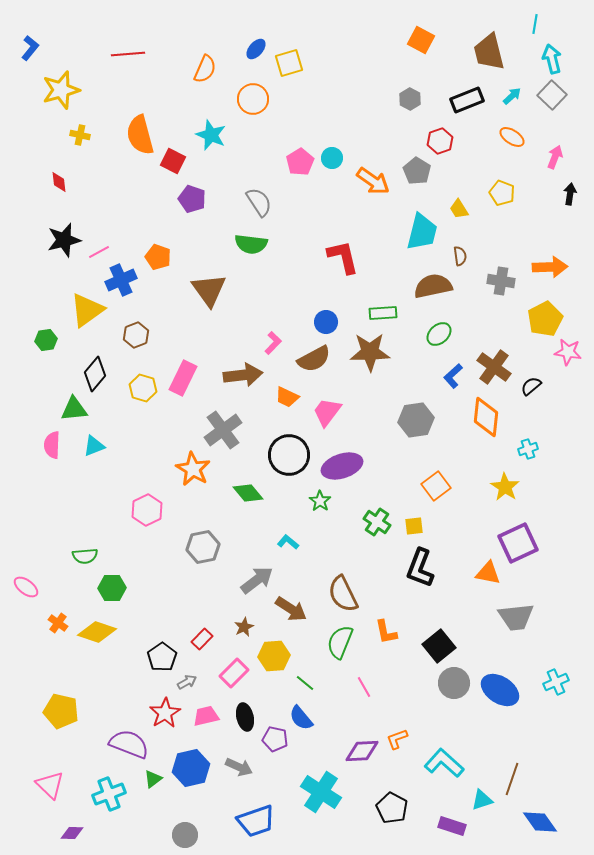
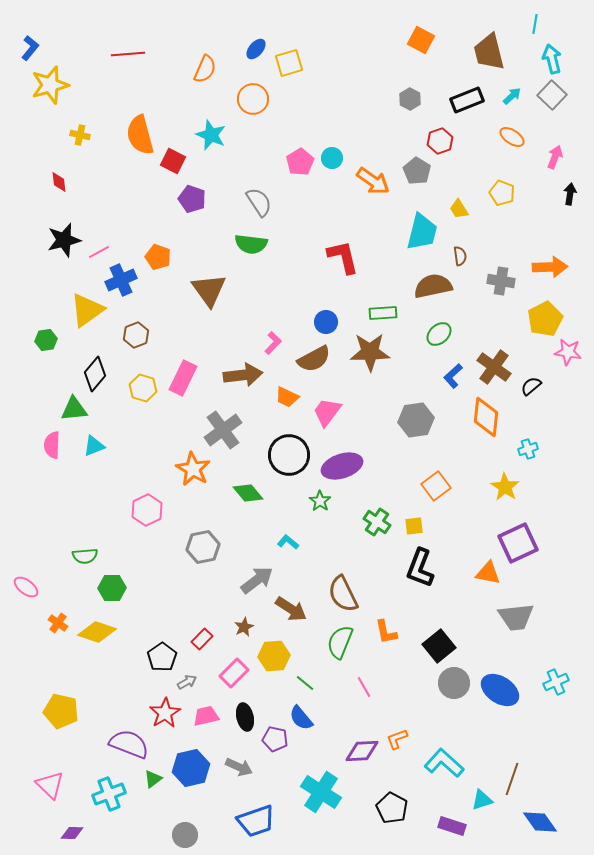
yellow star at (61, 90): moved 11 px left, 5 px up
